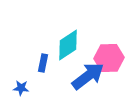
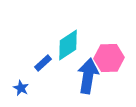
blue rectangle: rotated 36 degrees clockwise
blue arrow: rotated 44 degrees counterclockwise
blue star: rotated 21 degrees clockwise
